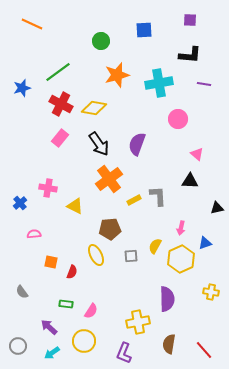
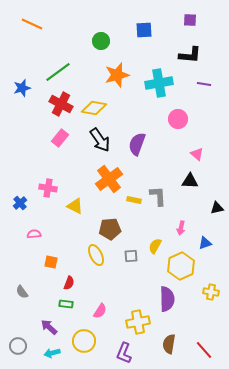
black arrow at (99, 144): moved 1 px right, 4 px up
yellow rectangle at (134, 200): rotated 40 degrees clockwise
yellow hexagon at (181, 259): moved 7 px down
red semicircle at (72, 272): moved 3 px left, 11 px down
pink semicircle at (91, 311): moved 9 px right
cyan arrow at (52, 353): rotated 21 degrees clockwise
